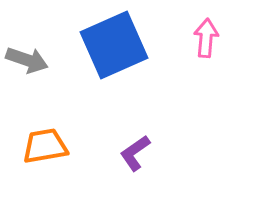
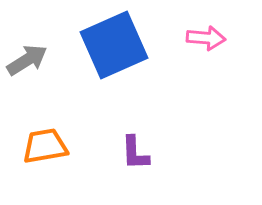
pink arrow: rotated 90 degrees clockwise
gray arrow: rotated 51 degrees counterclockwise
purple L-shape: rotated 57 degrees counterclockwise
